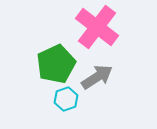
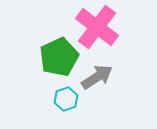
green pentagon: moved 3 px right, 7 px up
